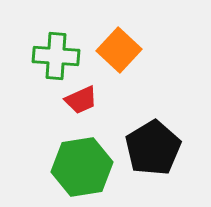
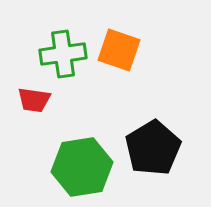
orange square: rotated 24 degrees counterclockwise
green cross: moved 7 px right, 2 px up; rotated 12 degrees counterclockwise
red trapezoid: moved 47 px left; rotated 32 degrees clockwise
